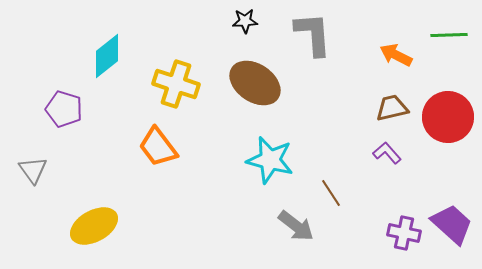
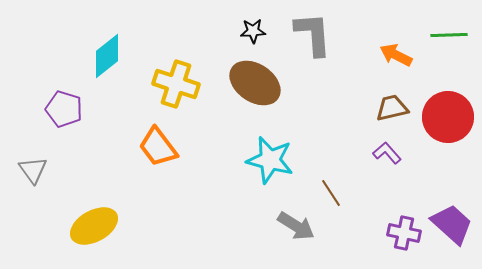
black star: moved 8 px right, 10 px down
gray arrow: rotated 6 degrees counterclockwise
